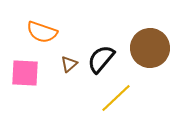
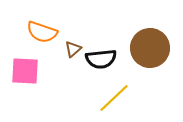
black semicircle: rotated 136 degrees counterclockwise
brown triangle: moved 4 px right, 15 px up
pink square: moved 2 px up
yellow line: moved 2 px left
